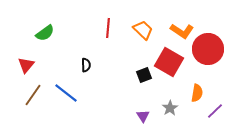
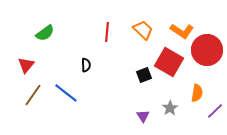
red line: moved 1 px left, 4 px down
red circle: moved 1 px left, 1 px down
